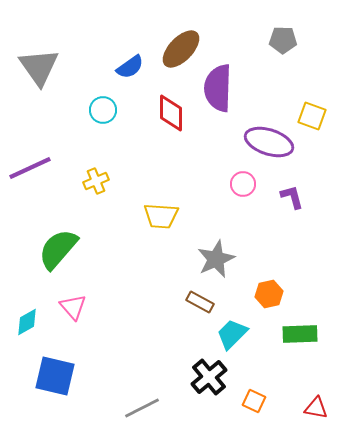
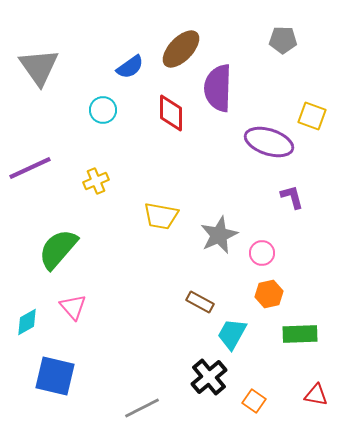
pink circle: moved 19 px right, 69 px down
yellow trapezoid: rotated 6 degrees clockwise
gray star: moved 3 px right, 24 px up
cyan trapezoid: rotated 16 degrees counterclockwise
orange square: rotated 10 degrees clockwise
red triangle: moved 13 px up
